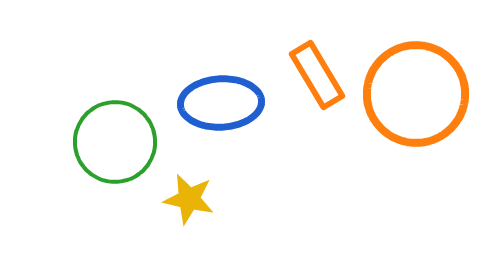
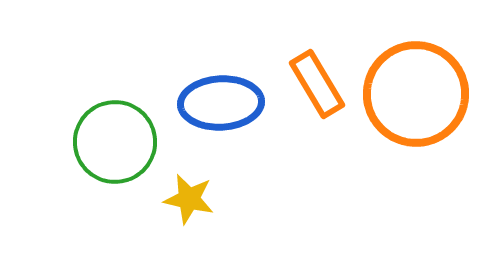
orange rectangle: moved 9 px down
